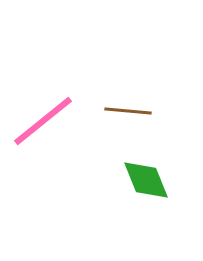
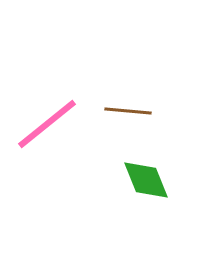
pink line: moved 4 px right, 3 px down
